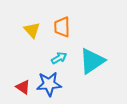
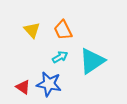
orange trapezoid: moved 1 px right, 3 px down; rotated 25 degrees counterclockwise
cyan arrow: moved 1 px right, 1 px up
blue star: rotated 15 degrees clockwise
